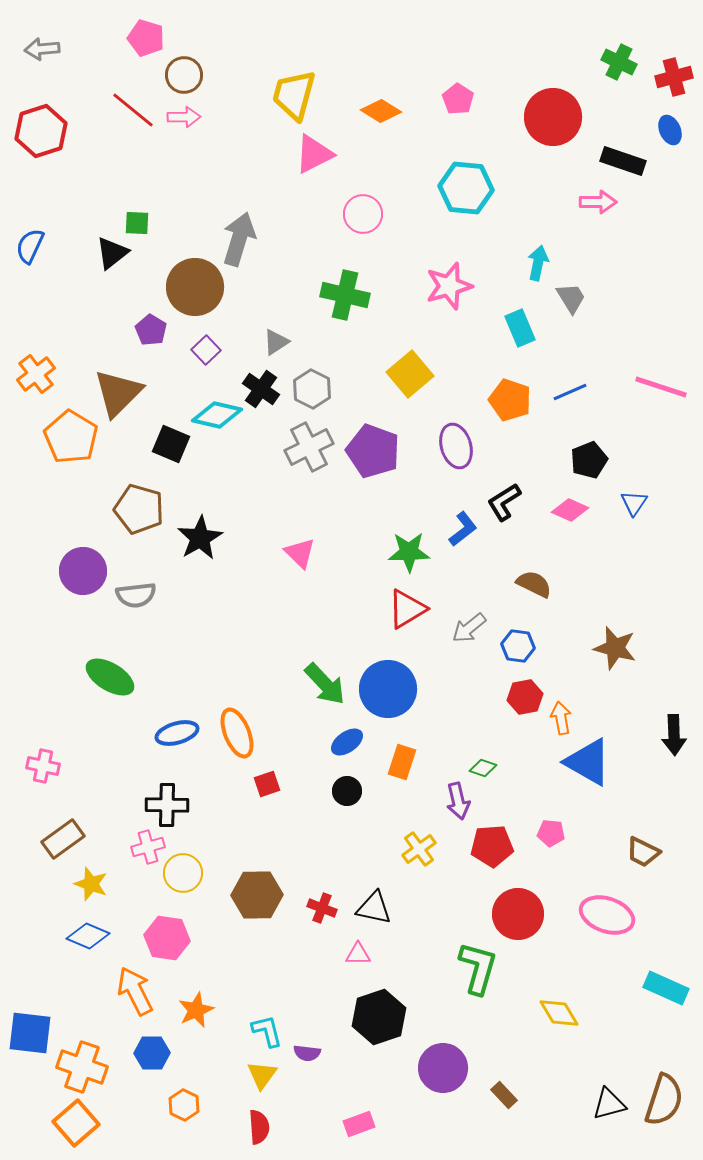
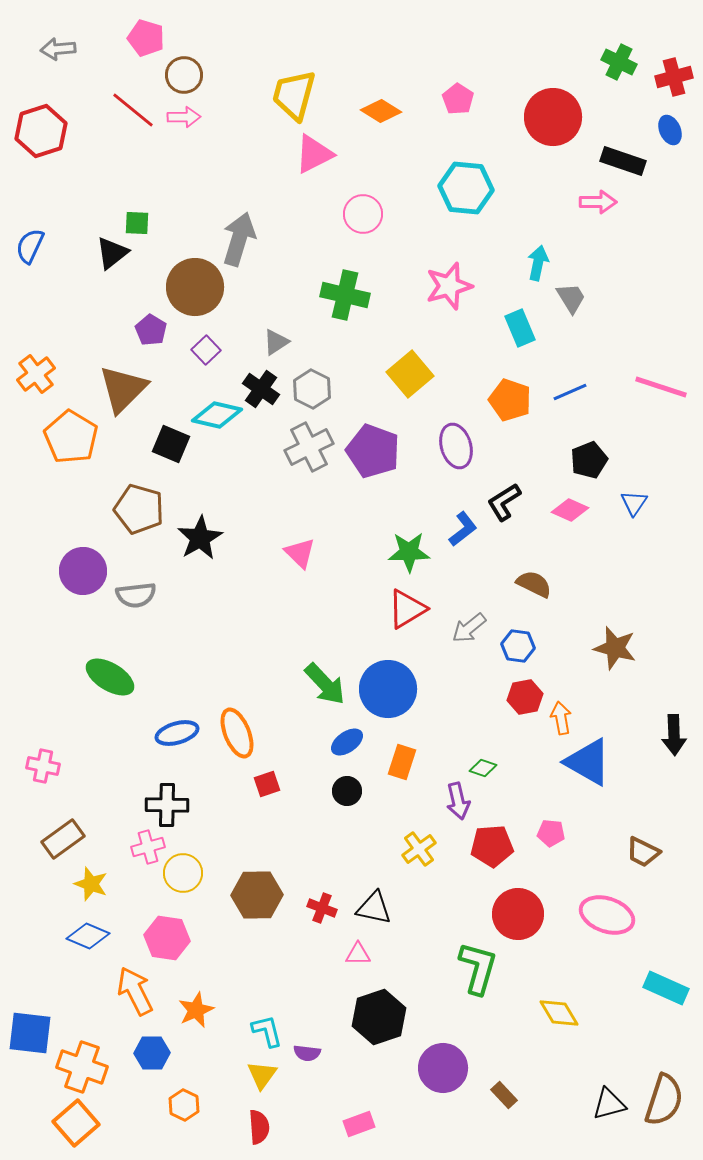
gray arrow at (42, 49): moved 16 px right
brown triangle at (118, 393): moved 5 px right, 4 px up
